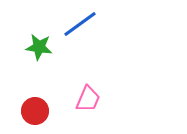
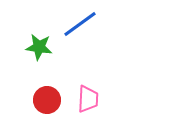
pink trapezoid: rotated 20 degrees counterclockwise
red circle: moved 12 px right, 11 px up
